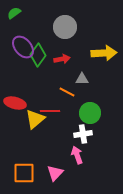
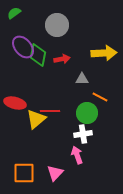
gray circle: moved 8 px left, 2 px up
green diamond: rotated 25 degrees counterclockwise
orange line: moved 33 px right, 5 px down
green circle: moved 3 px left
yellow triangle: moved 1 px right
